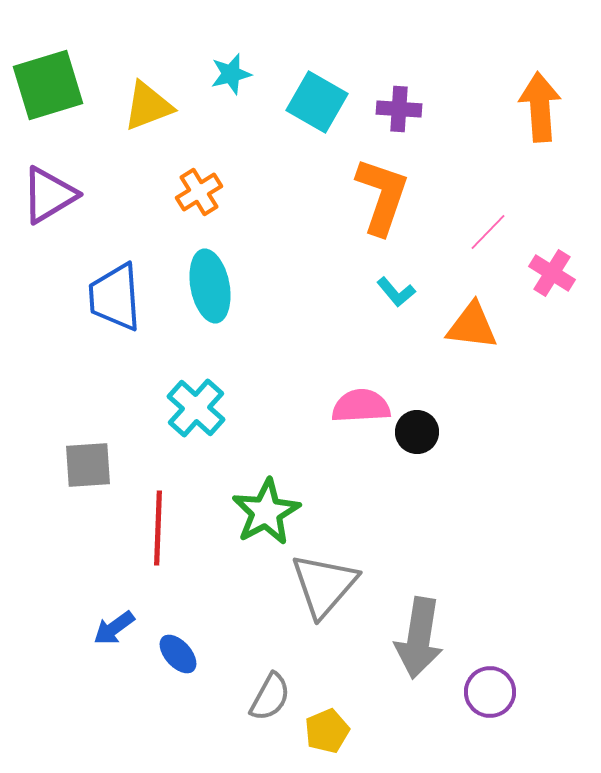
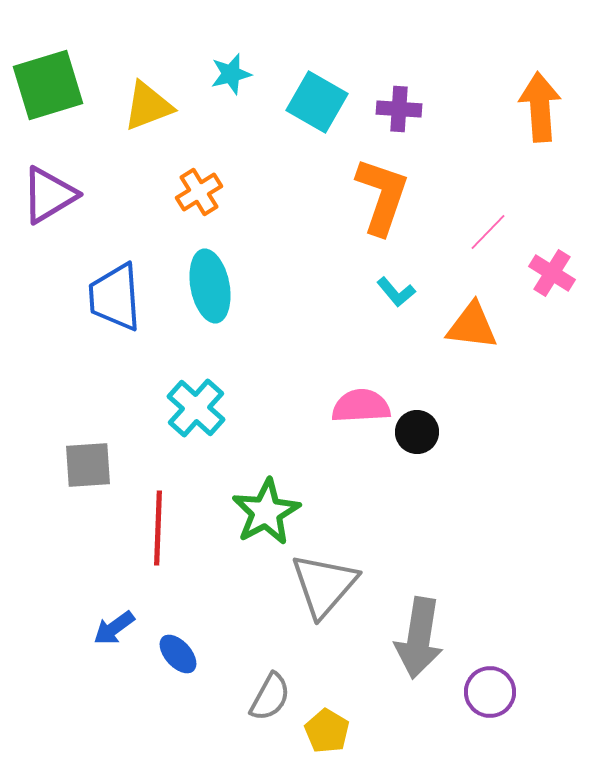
yellow pentagon: rotated 18 degrees counterclockwise
